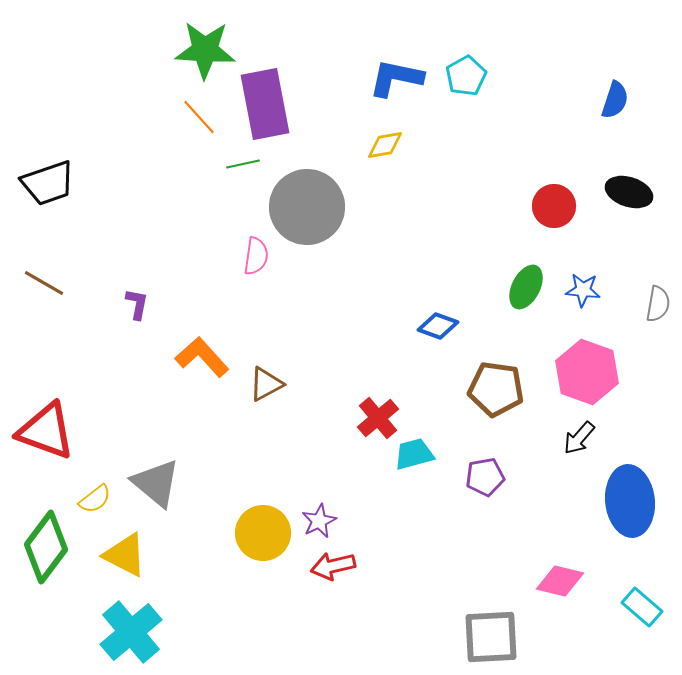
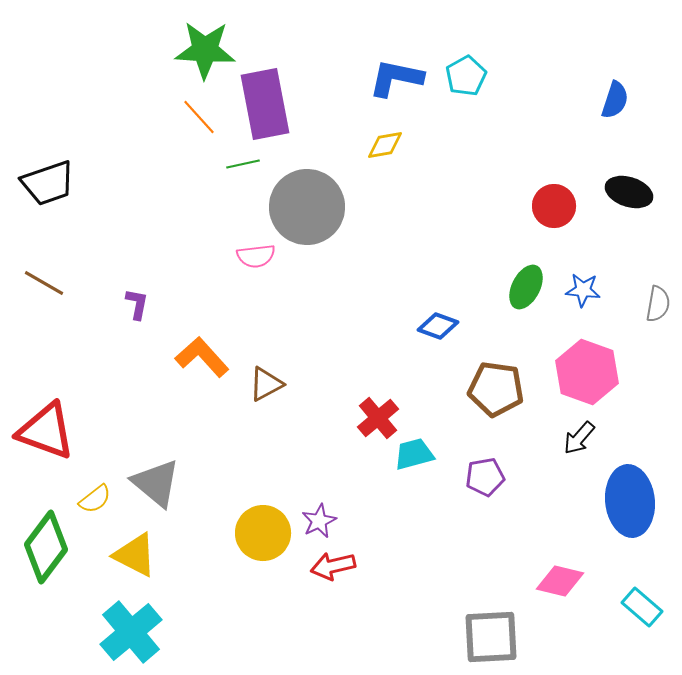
pink semicircle: rotated 75 degrees clockwise
yellow triangle: moved 10 px right
